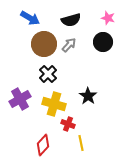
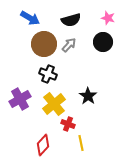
black cross: rotated 24 degrees counterclockwise
yellow cross: rotated 35 degrees clockwise
